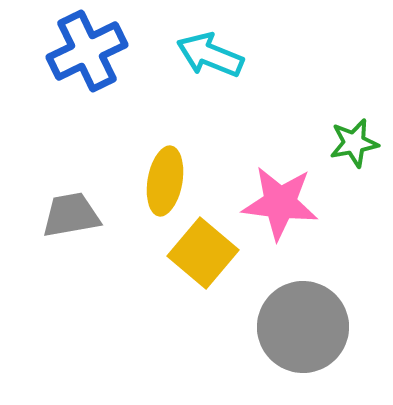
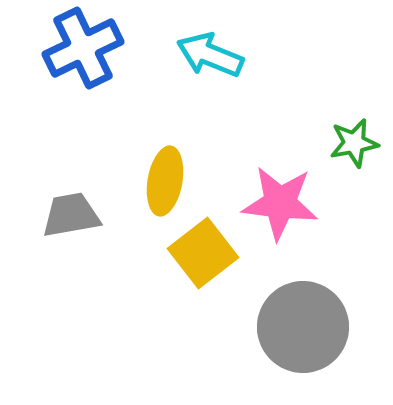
blue cross: moved 4 px left, 3 px up
yellow square: rotated 12 degrees clockwise
